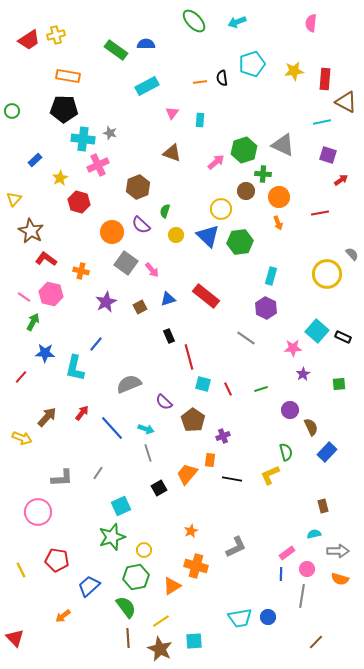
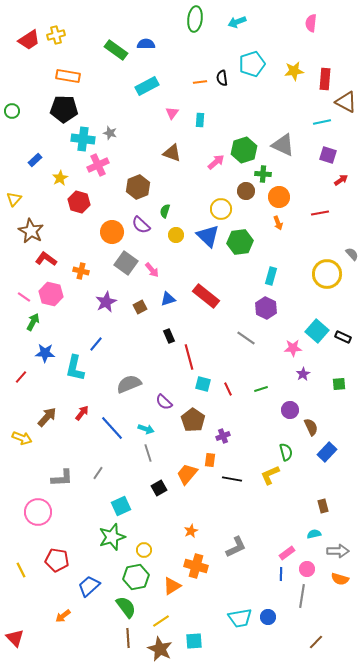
green ellipse at (194, 21): moved 1 px right, 2 px up; rotated 50 degrees clockwise
